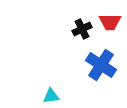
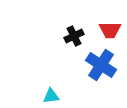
red trapezoid: moved 8 px down
black cross: moved 8 px left, 7 px down
